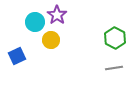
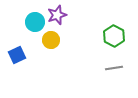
purple star: rotated 18 degrees clockwise
green hexagon: moved 1 px left, 2 px up
blue square: moved 1 px up
